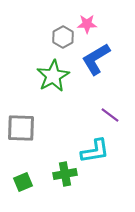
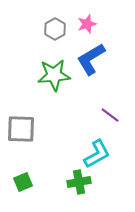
pink star: rotated 18 degrees counterclockwise
gray hexagon: moved 8 px left, 8 px up
blue L-shape: moved 5 px left
green star: moved 1 px right, 1 px up; rotated 24 degrees clockwise
gray square: moved 1 px down
cyan L-shape: moved 2 px right, 3 px down; rotated 20 degrees counterclockwise
green cross: moved 14 px right, 8 px down
